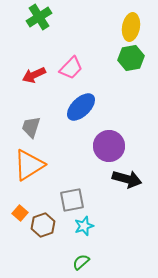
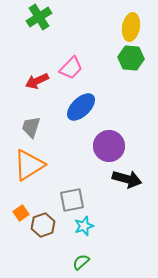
green hexagon: rotated 15 degrees clockwise
red arrow: moved 3 px right, 6 px down
orange square: moved 1 px right; rotated 14 degrees clockwise
